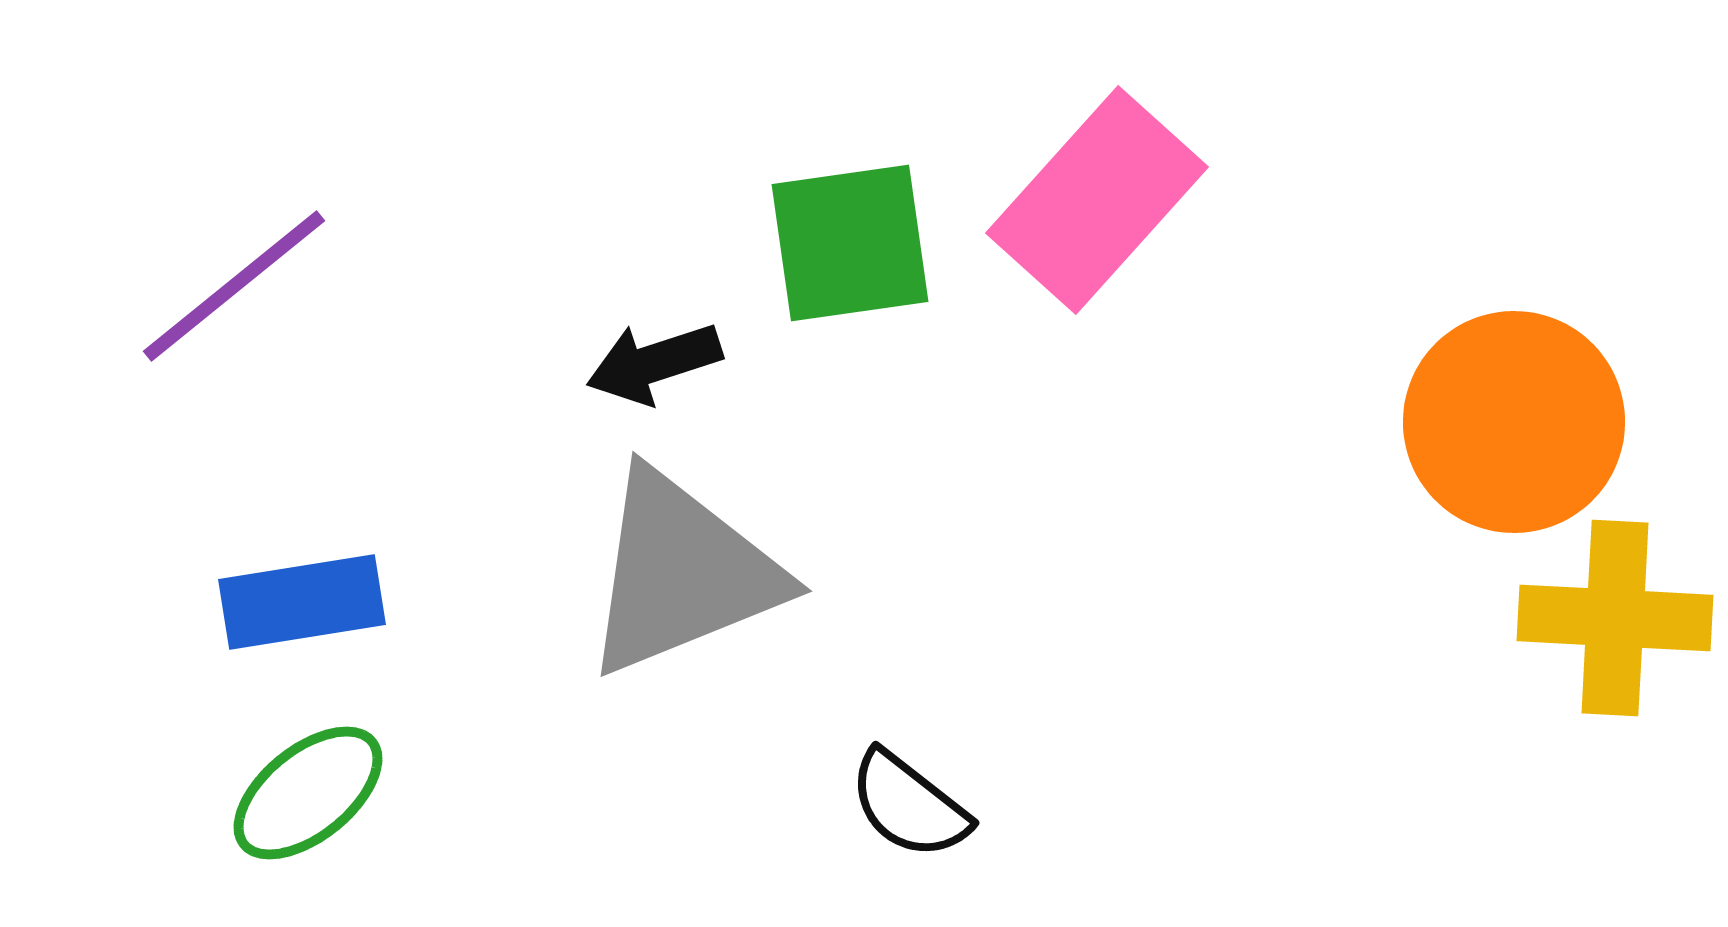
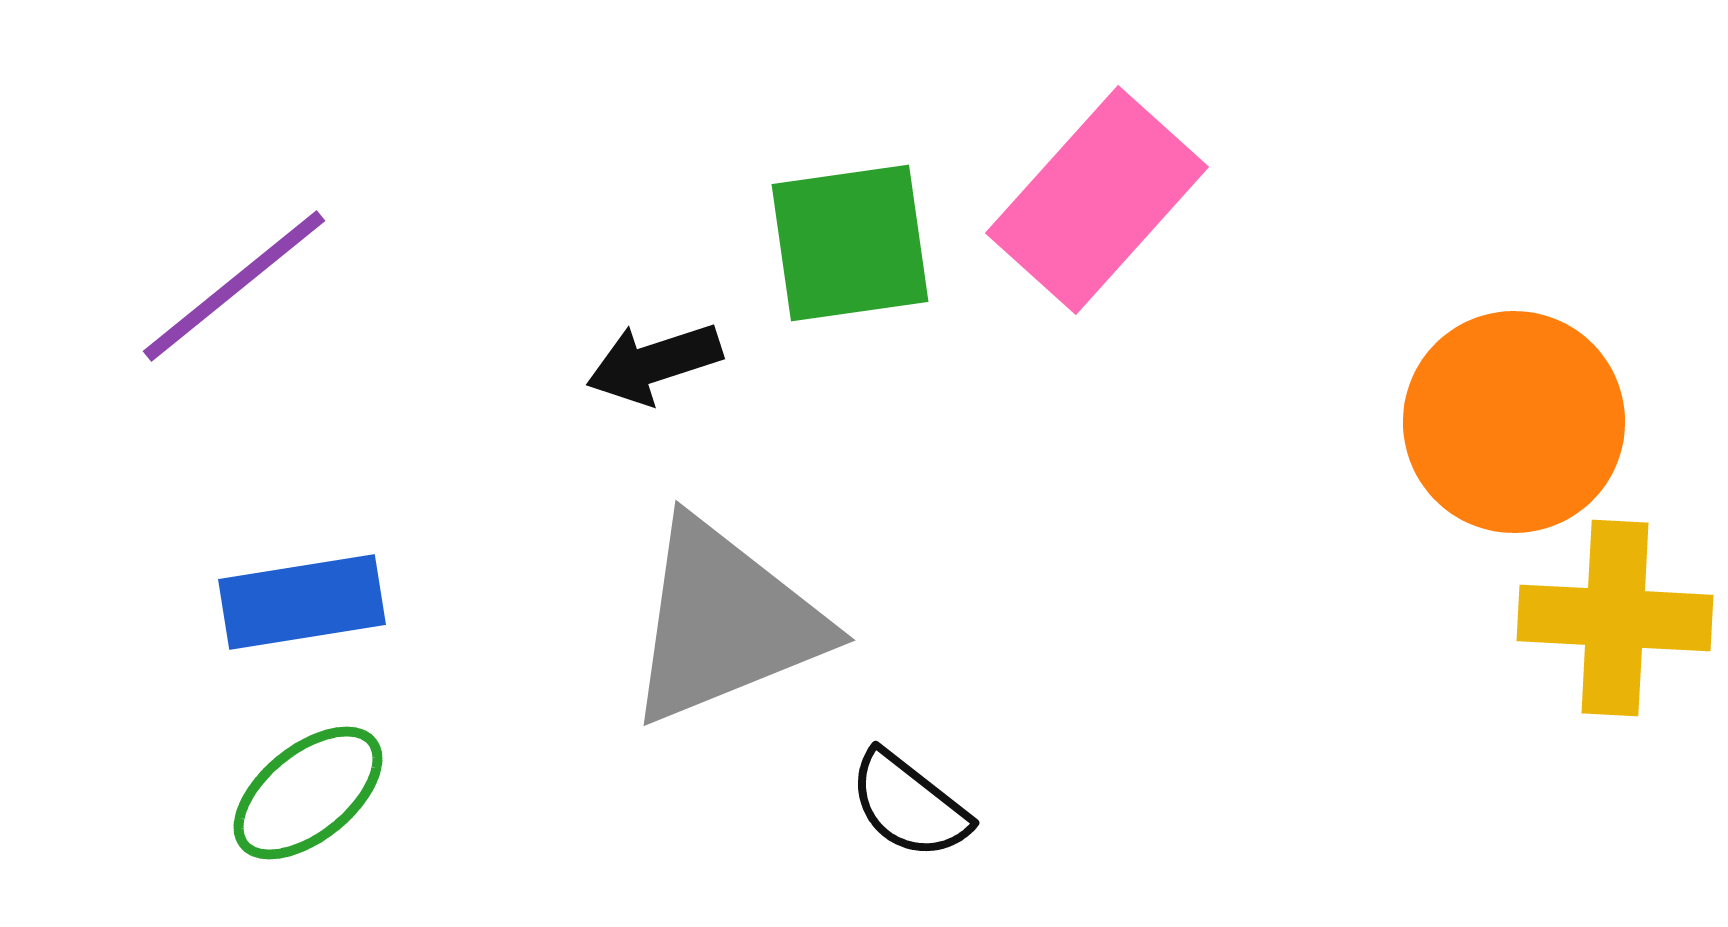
gray triangle: moved 43 px right, 49 px down
